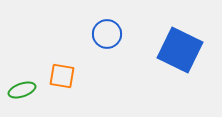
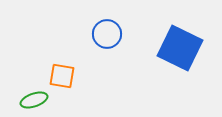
blue square: moved 2 px up
green ellipse: moved 12 px right, 10 px down
